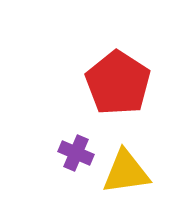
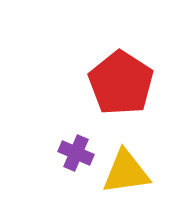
red pentagon: moved 3 px right
